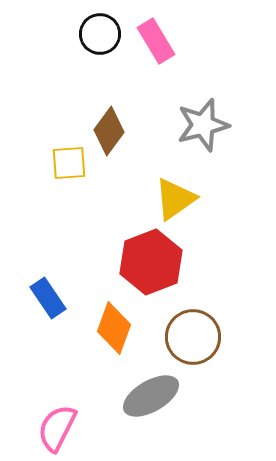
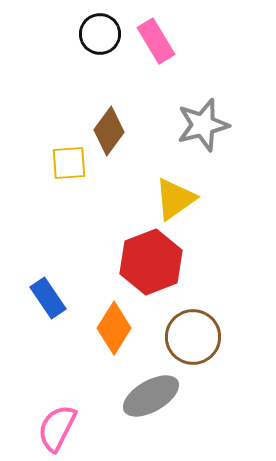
orange diamond: rotated 12 degrees clockwise
